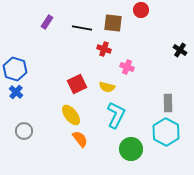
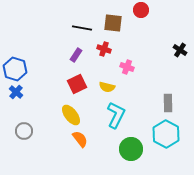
purple rectangle: moved 29 px right, 33 px down
cyan hexagon: moved 2 px down
